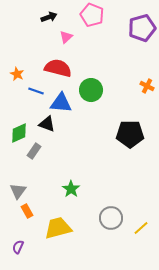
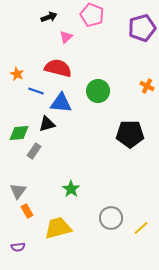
green circle: moved 7 px right, 1 px down
black triangle: rotated 36 degrees counterclockwise
green diamond: rotated 20 degrees clockwise
purple semicircle: rotated 120 degrees counterclockwise
